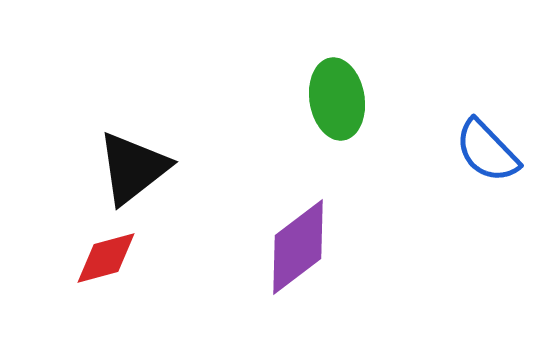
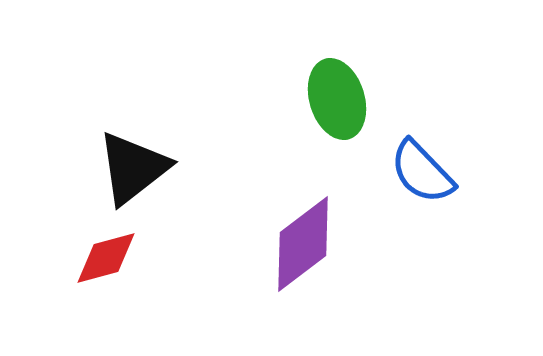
green ellipse: rotated 8 degrees counterclockwise
blue semicircle: moved 65 px left, 21 px down
purple diamond: moved 5 px right, 3 px up
